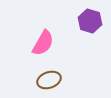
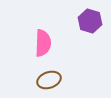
pink semicircle: rotated 28 degrees counterclockwise
